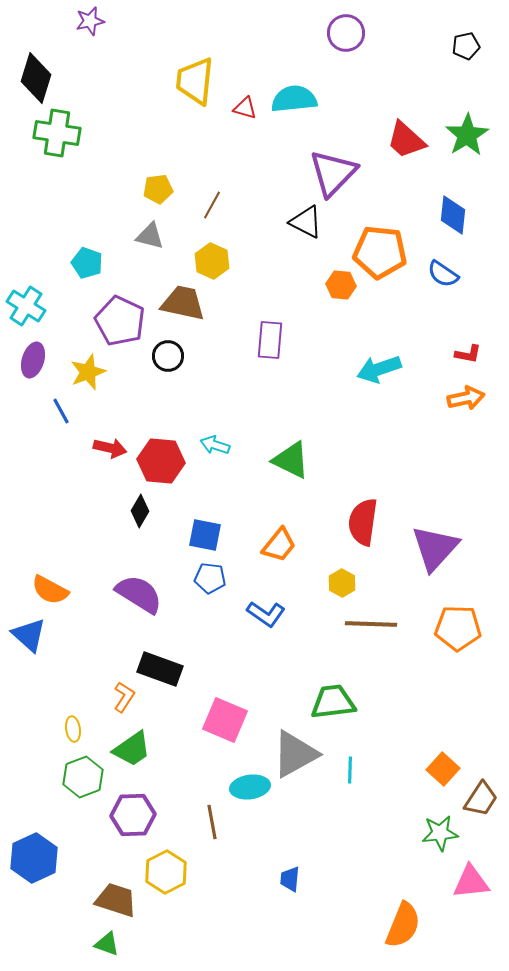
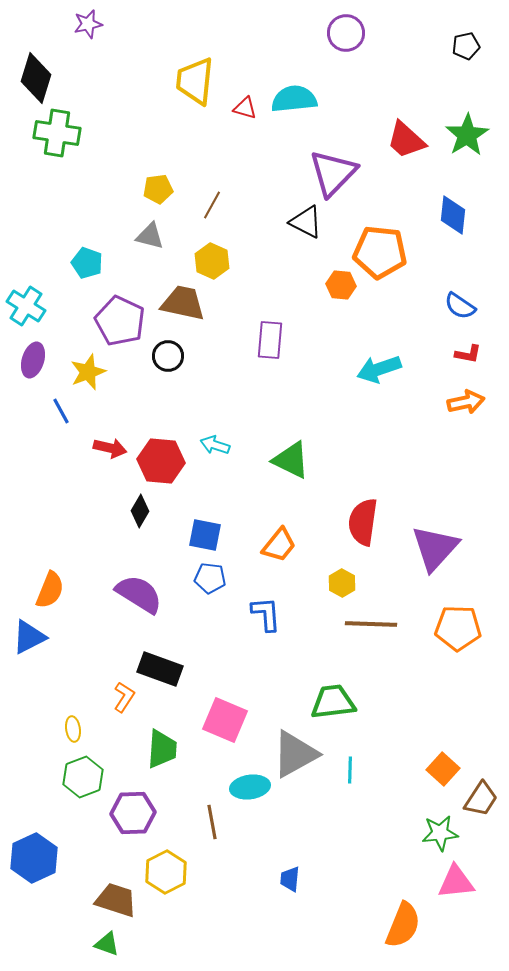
purple star at (90, 21): moved 2 px left, 3 px down
blue semicircle at (443, 274): moved 17 px right, 32 px down
orange arrow at (466, 398): moved 4 px down
orange semicircle at (50, 590): rotated 96 degrees counterclockwise
blue L-shape at (266, 614): rotated 129 degrees counterclockwise
blue triangle at (29, 635): moved 2 px down; rotated 51 degrees clockwise
green trapezoid at (132, 749): moved 30 px right; rotated 51 degrees counterclockwise
purple hexagon at (133, 815): moved 2 px up
pink triangle at (471, 882): moved 15 px left
